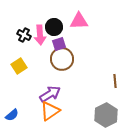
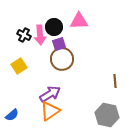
gray hexagon: moved 1 px right; rotated 20 degrees counterclockwise
